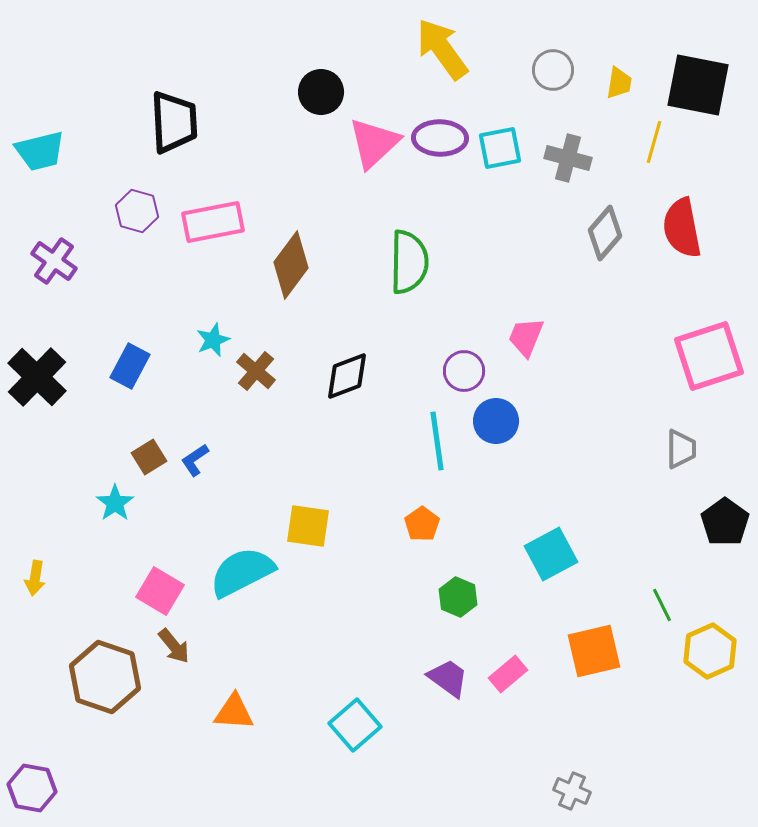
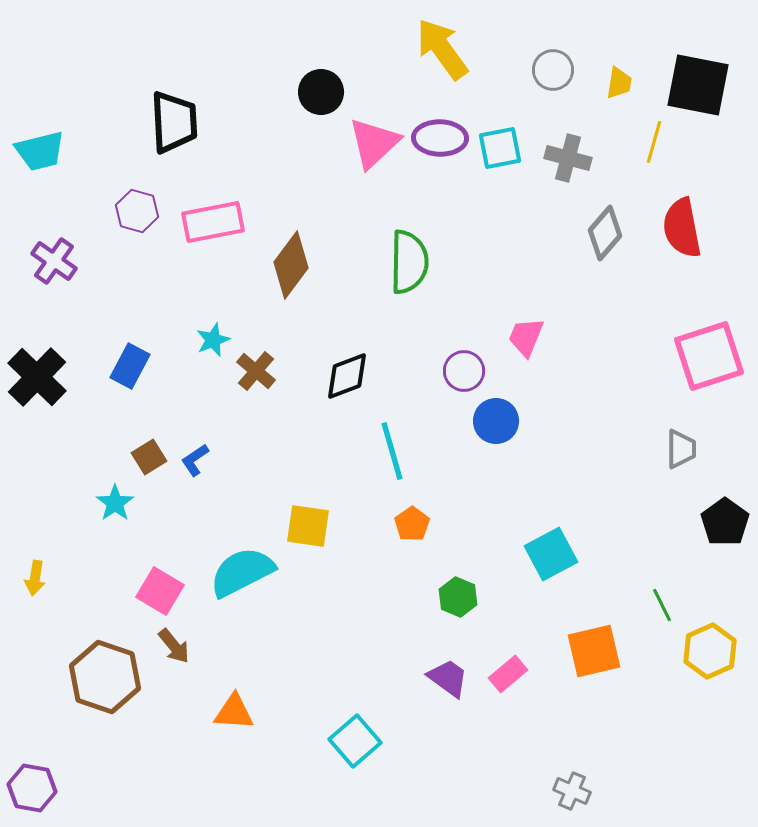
cyan line at (437, 441): moved 45 px left, 10 px down; rotated 8 degrees counterclockwise
orange pentagon at (422, 524): moved 10 px left
cyan square at (355, 725): moved 16 px down
